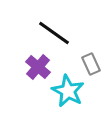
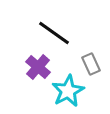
cyan star: rotated 16 degrees clockwise
